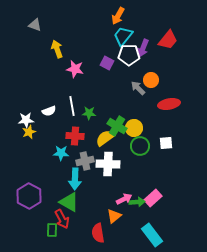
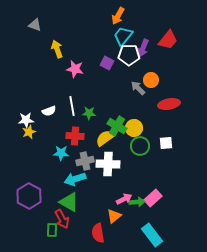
cyan arrow: rotated 70 degrees clockwise
